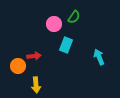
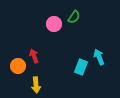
cyan rectangle: moved 15 px right, 22 px down
red arrow: rotated 104 degrees counterclockwise
